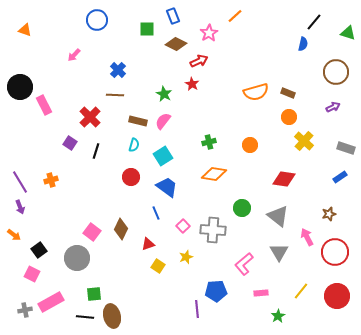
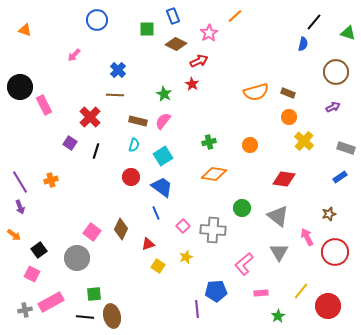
blue trapezoid at (167, 187): moved 5 px left
red circle at (337, 296): moved 9 px left, 10 px down
